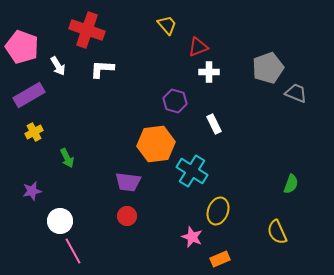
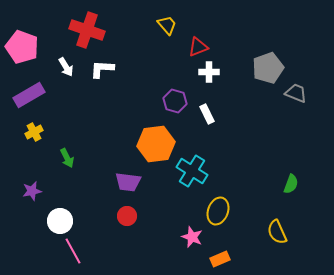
white arrow: moved 8 px right, 1 px down
white rectangle: moved 7 px left, 10 px up
